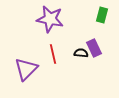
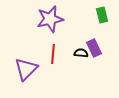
green rectangle: rotated 28 degrees counterclockwise
purple star: rotated 24 degrees counterclockwise
red line: rotated 18 degrees clockwise
